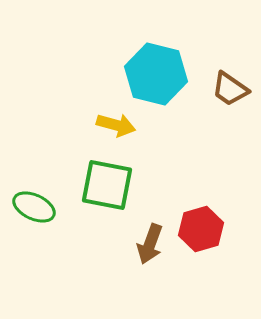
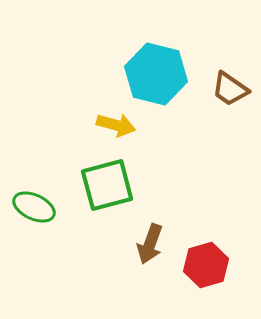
green square: rotated 26 degrees counterclockwise
red hexagon: moved 5 px right, 36 px down
